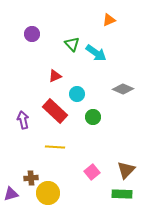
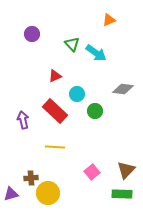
gray diamond: rotated 15 degrees counterclockwise
green circle: moved 2 px right, 6 px up
